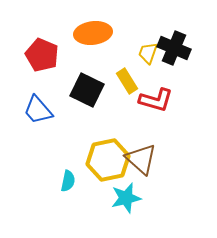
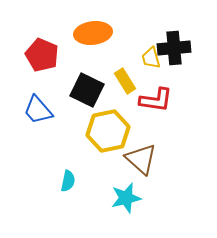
black cross: rotated 28 degrees counterclockwise
yellow trapezoid: moved 3 px right, 5 px down; rotated 35 degrees counterclockwise
yellow rectangle: moved 2 px left
red L-shape: rotated 8 degrees counterclockwise
yellow hexagon: moved 29 px up
